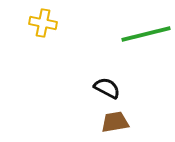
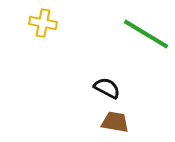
green line: rotated 45 degrees clockwise
brown trapezoid: rotated 20 degrees clockwise
